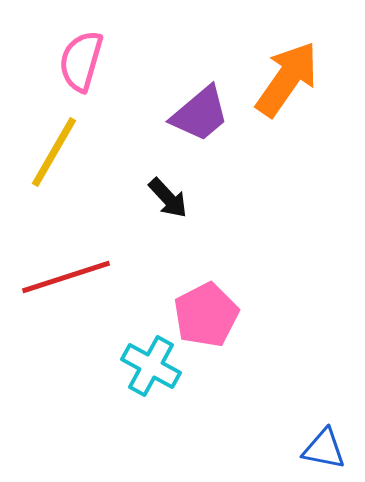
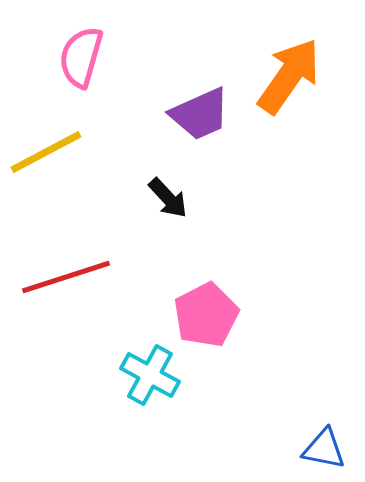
pink semicircle: moved 4 px up
orange arrow: moved 2 px right, 3 px up
purple trapezoid: rotated 16 degrees clockwise
yellow line: moved 8 px left; rotated 32 degrees clockwise
cyan cross: moved 1 px left, 9 px down
